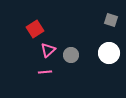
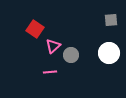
gray square: rotated 24 degrees counterclockwise
red square: rotated 24 degrees counterclockwise
pink triangle: moved 5 px right, 4 px up
pink line: moved 5 px right
